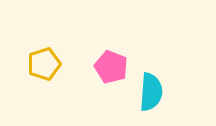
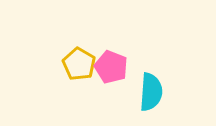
yellow pentagon: moved 35 px right; rotated 24 degrees counterclockwise
